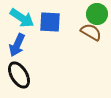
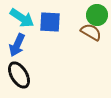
green circle: moved 1 px down
